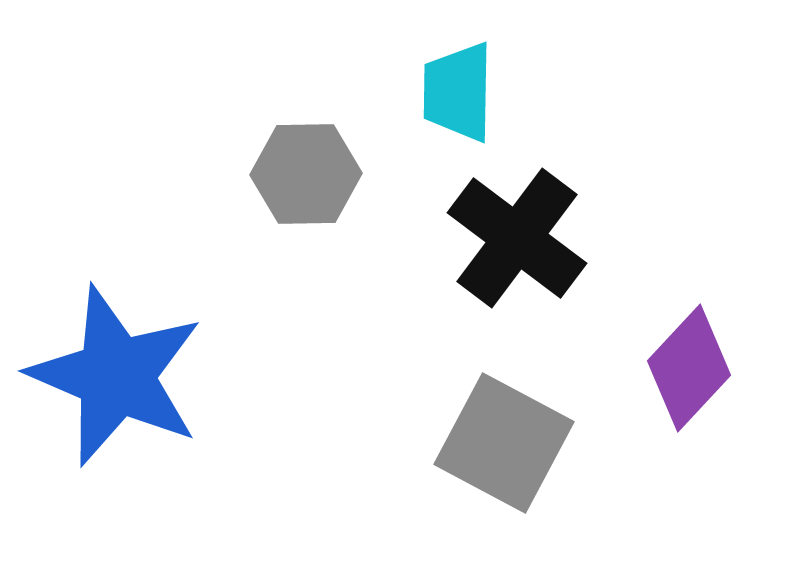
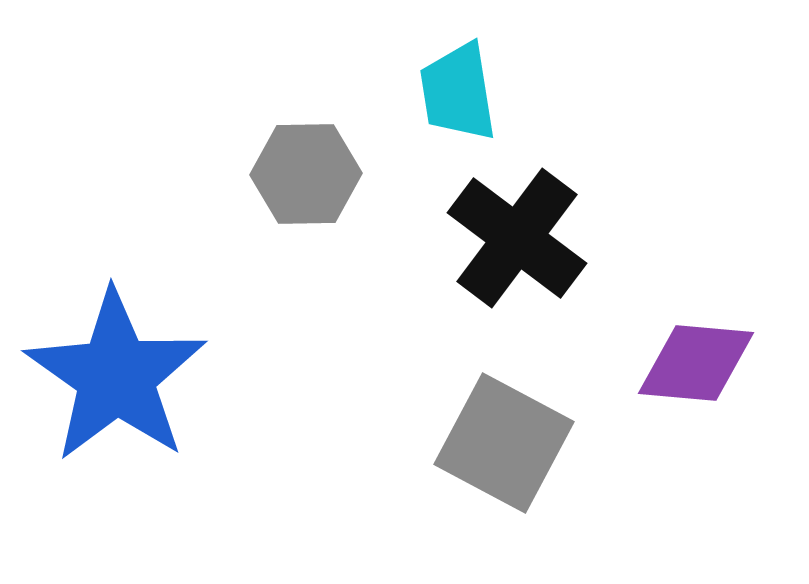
cyan trapezoid: rotated 10 degrees counterclockwise
purple diamond: moved 7 px right, 5 px up; rotated 52 degrees clockwise
blue star: rotated 12 degrees clockwise
